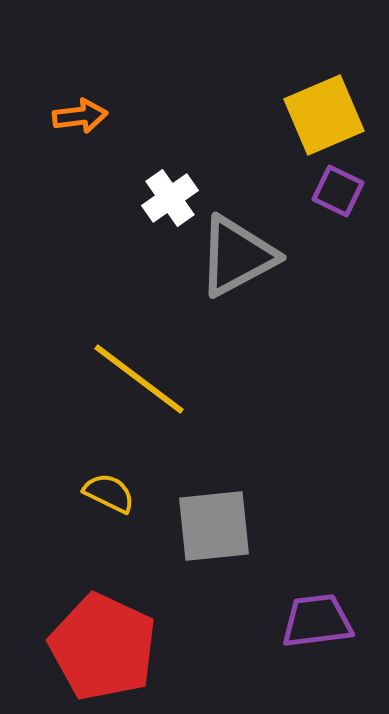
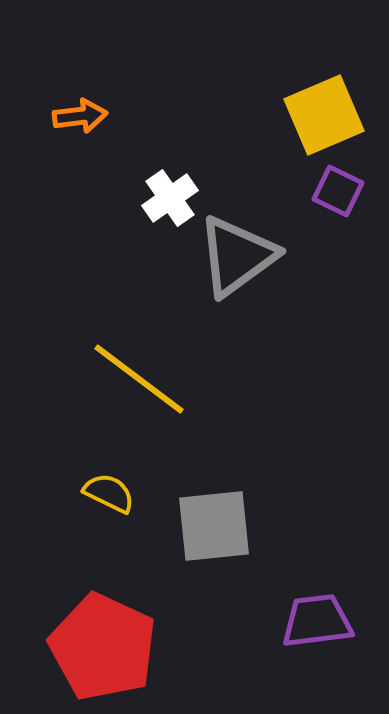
gray triangle: rotated 8 degrees counterclockwise
